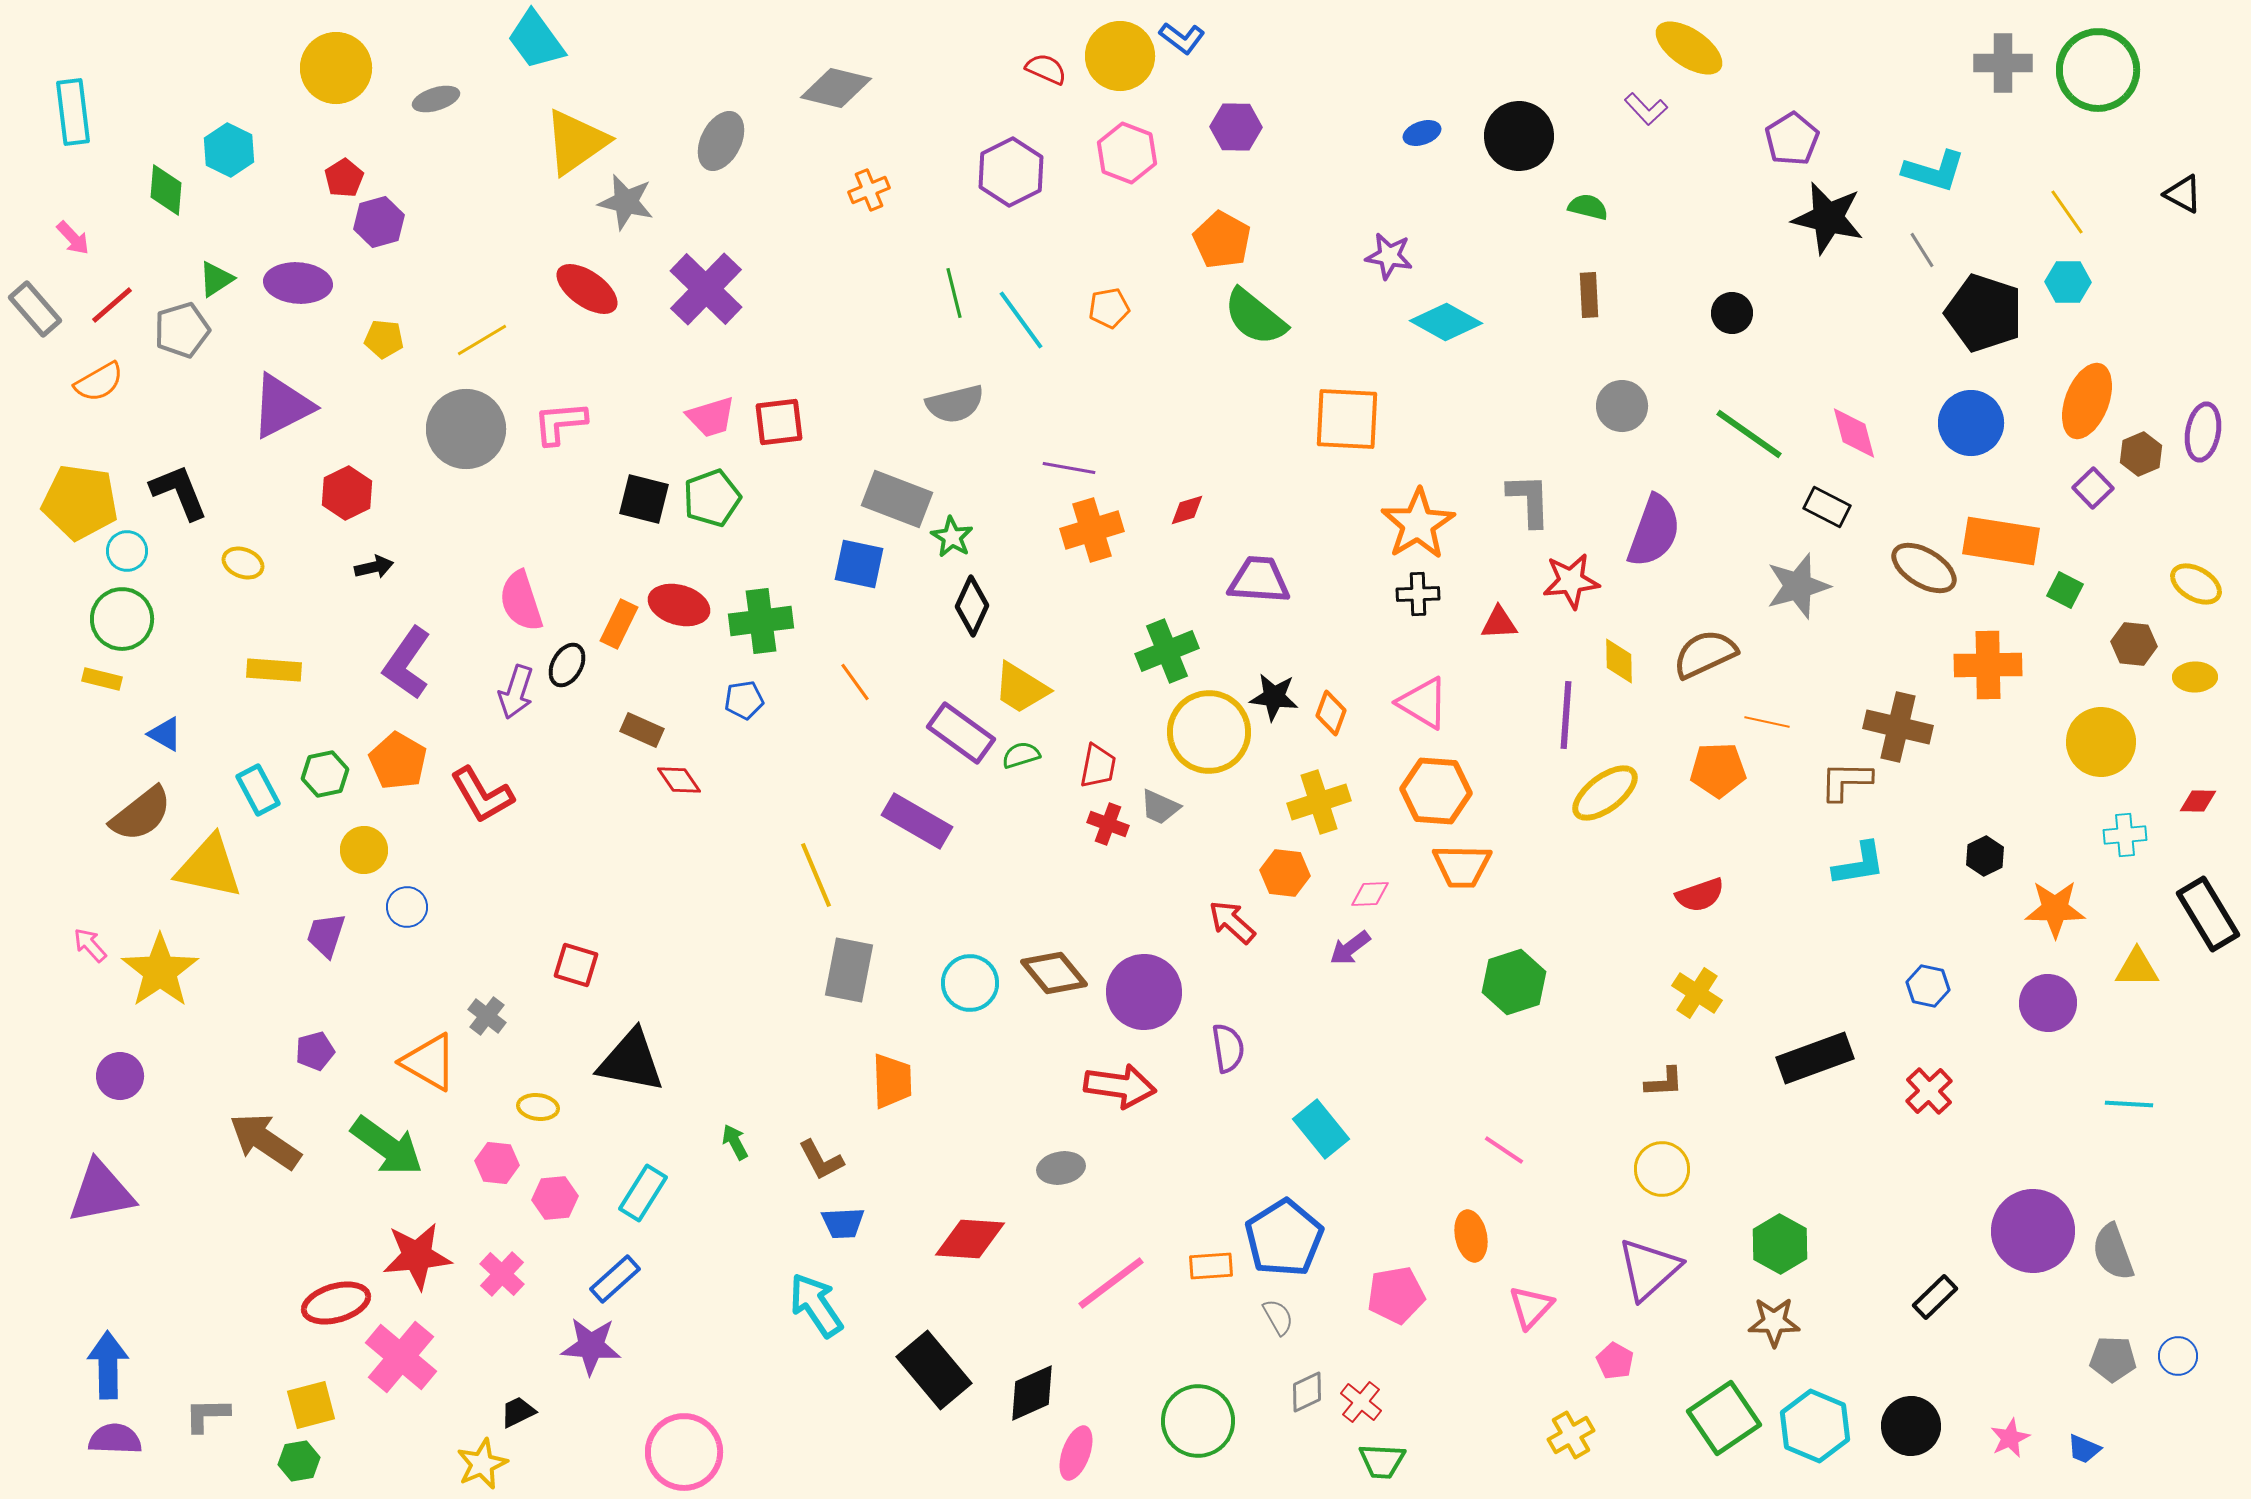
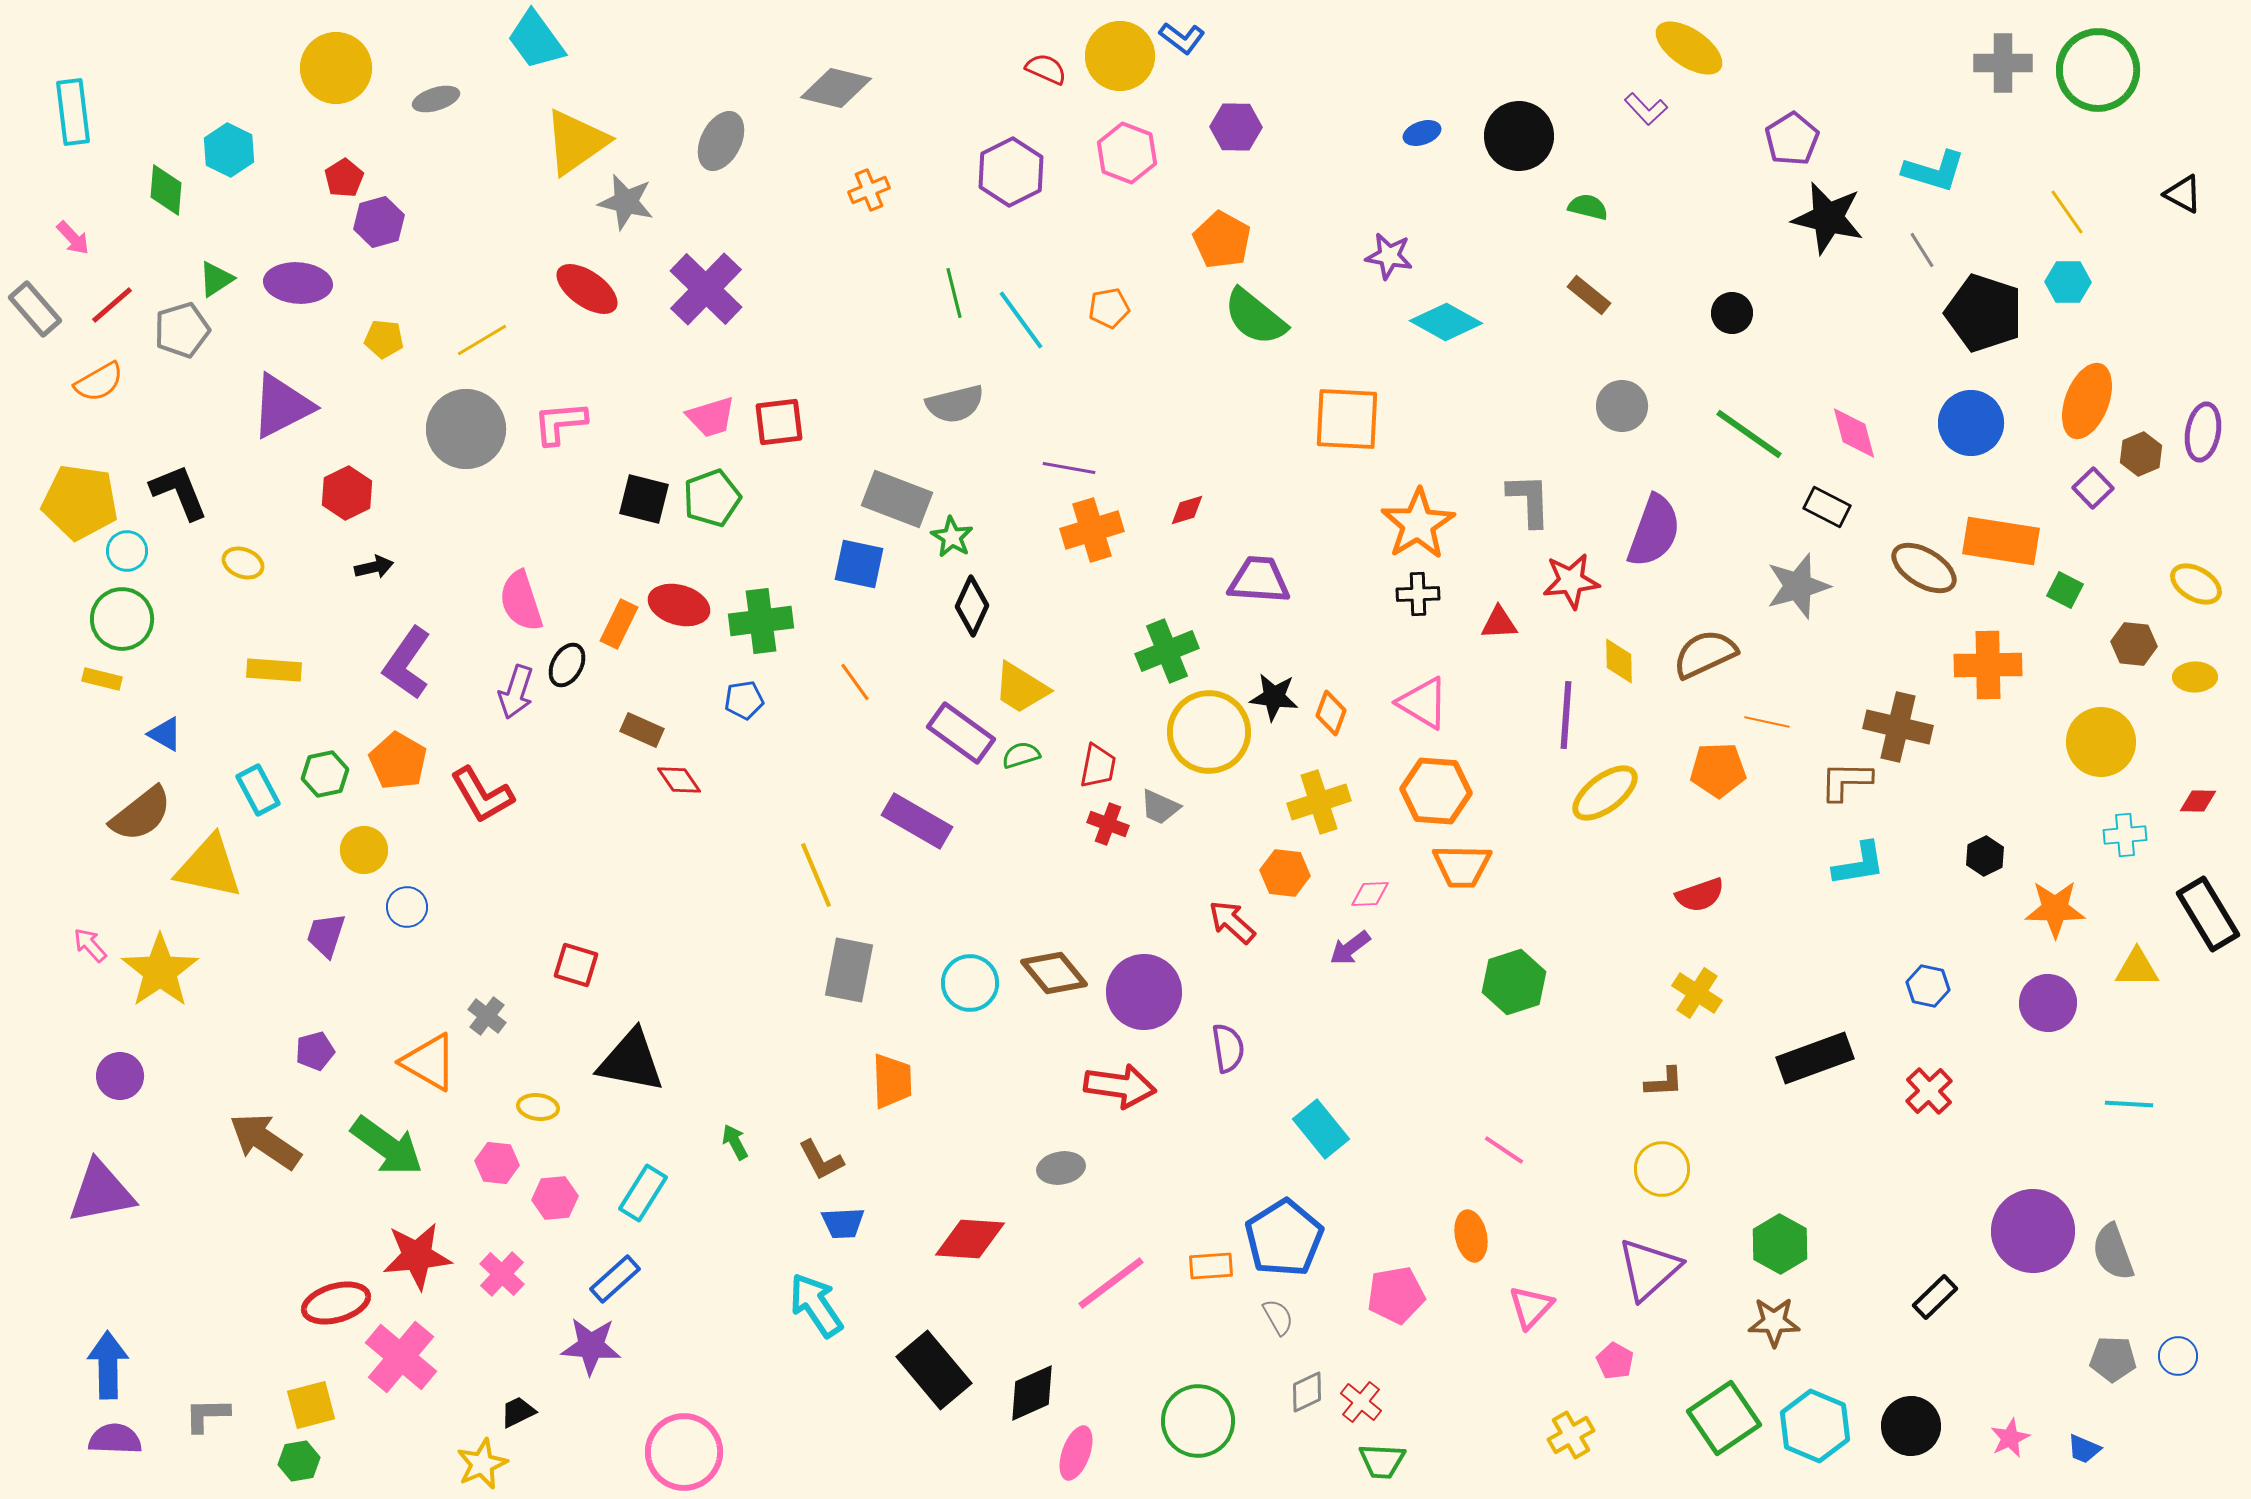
brown rectangle at (1589, 295): rotated 48 degrees counterclockwise
